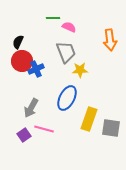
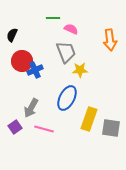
pink semicircle: moved 2 px right, 2 px down
black semicircle: moved 6 px left, 7 px up
blue cross: moved 1 px left, 1 px down
purple square: moved 9 px left, 8 px up
